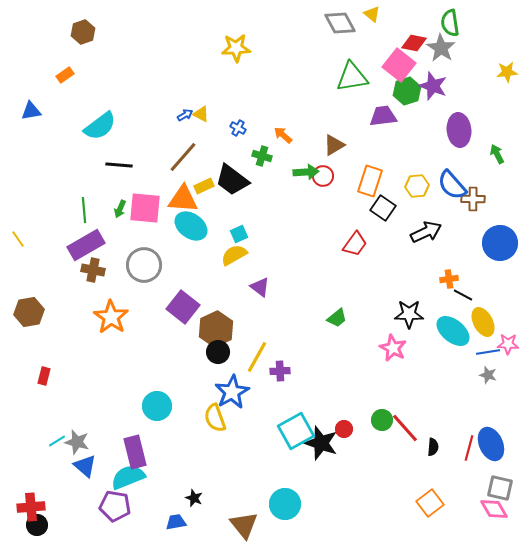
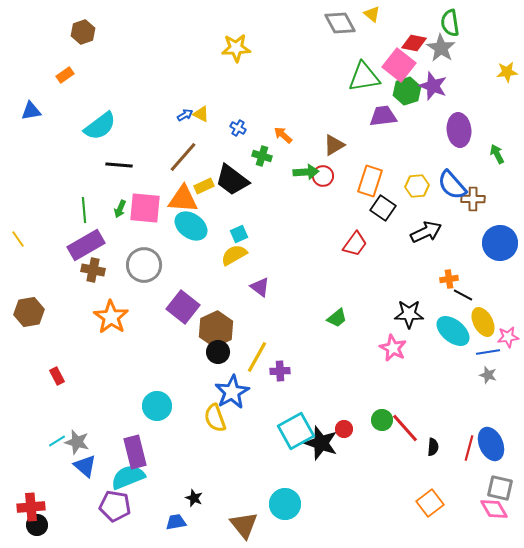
green triangle at (352, 77): moved 12 px right
pink star at (508, 344): moved 7 px up; rotated 10 degrees counterclockwise
red rectangle at (44, 376): moved 13 px right; rotated 42 degrees counterclockwise
